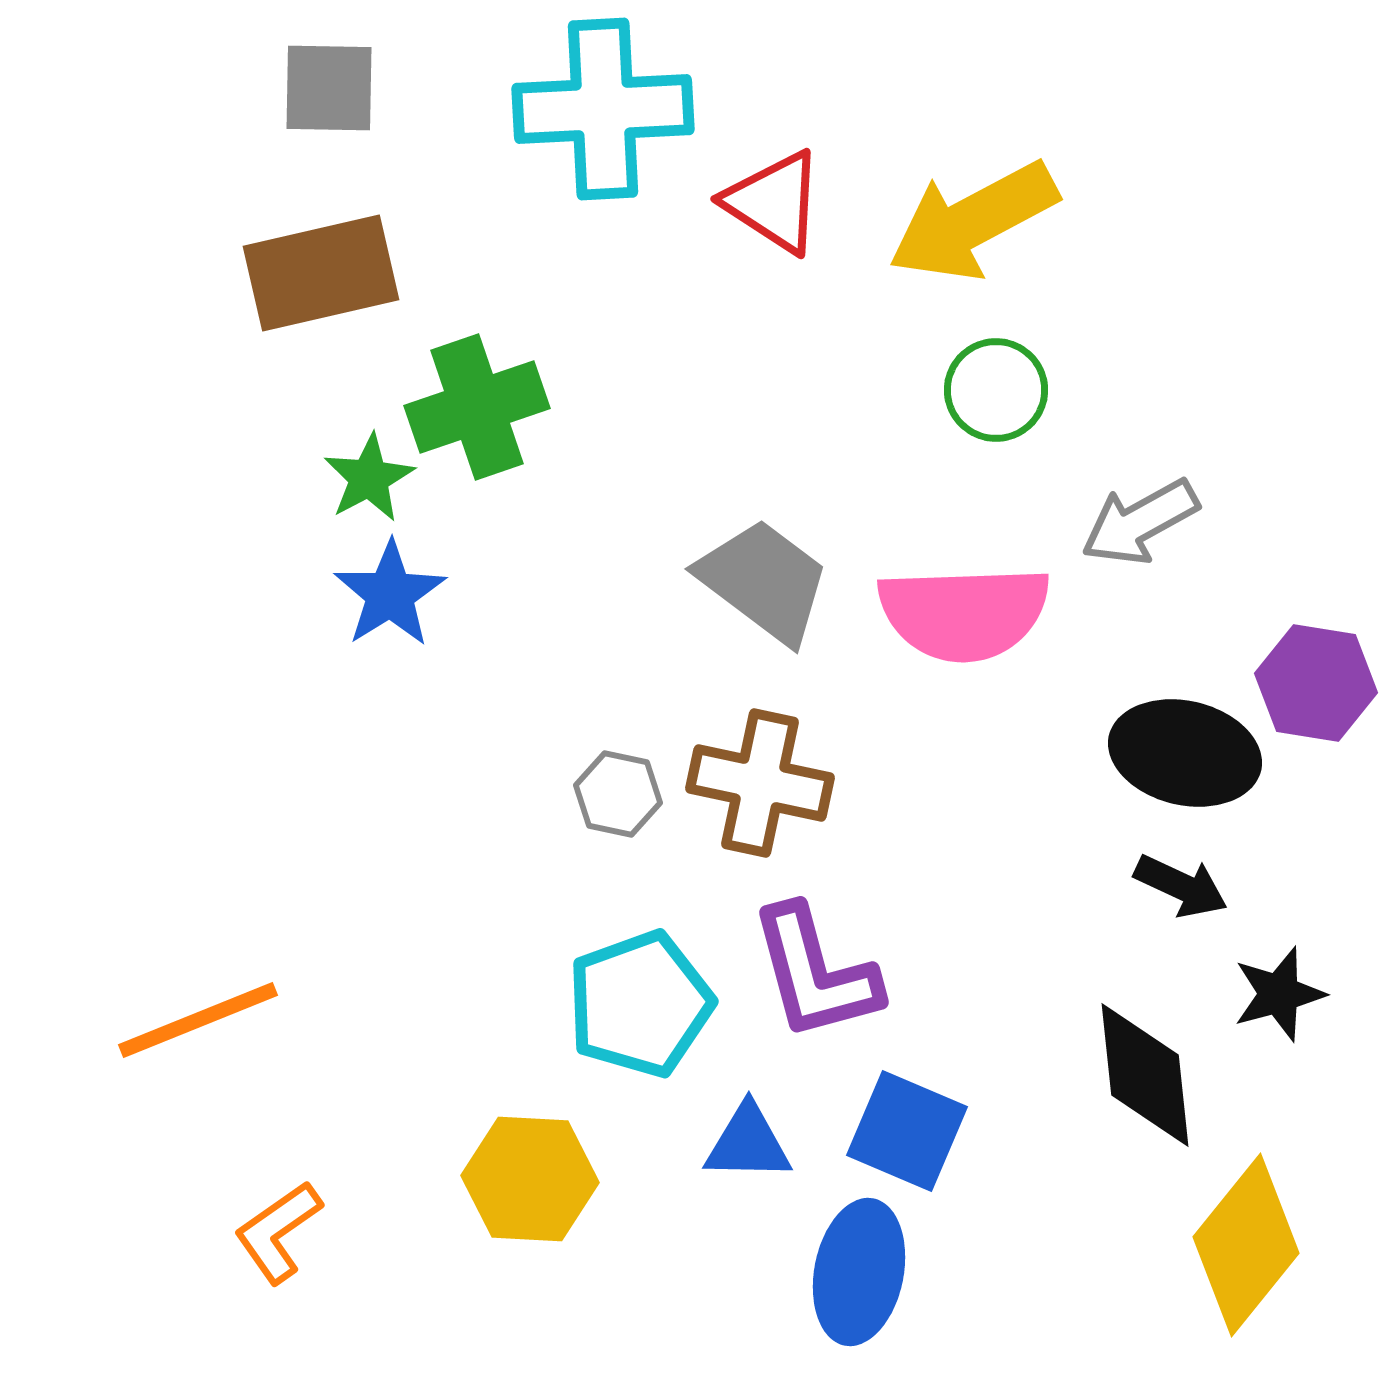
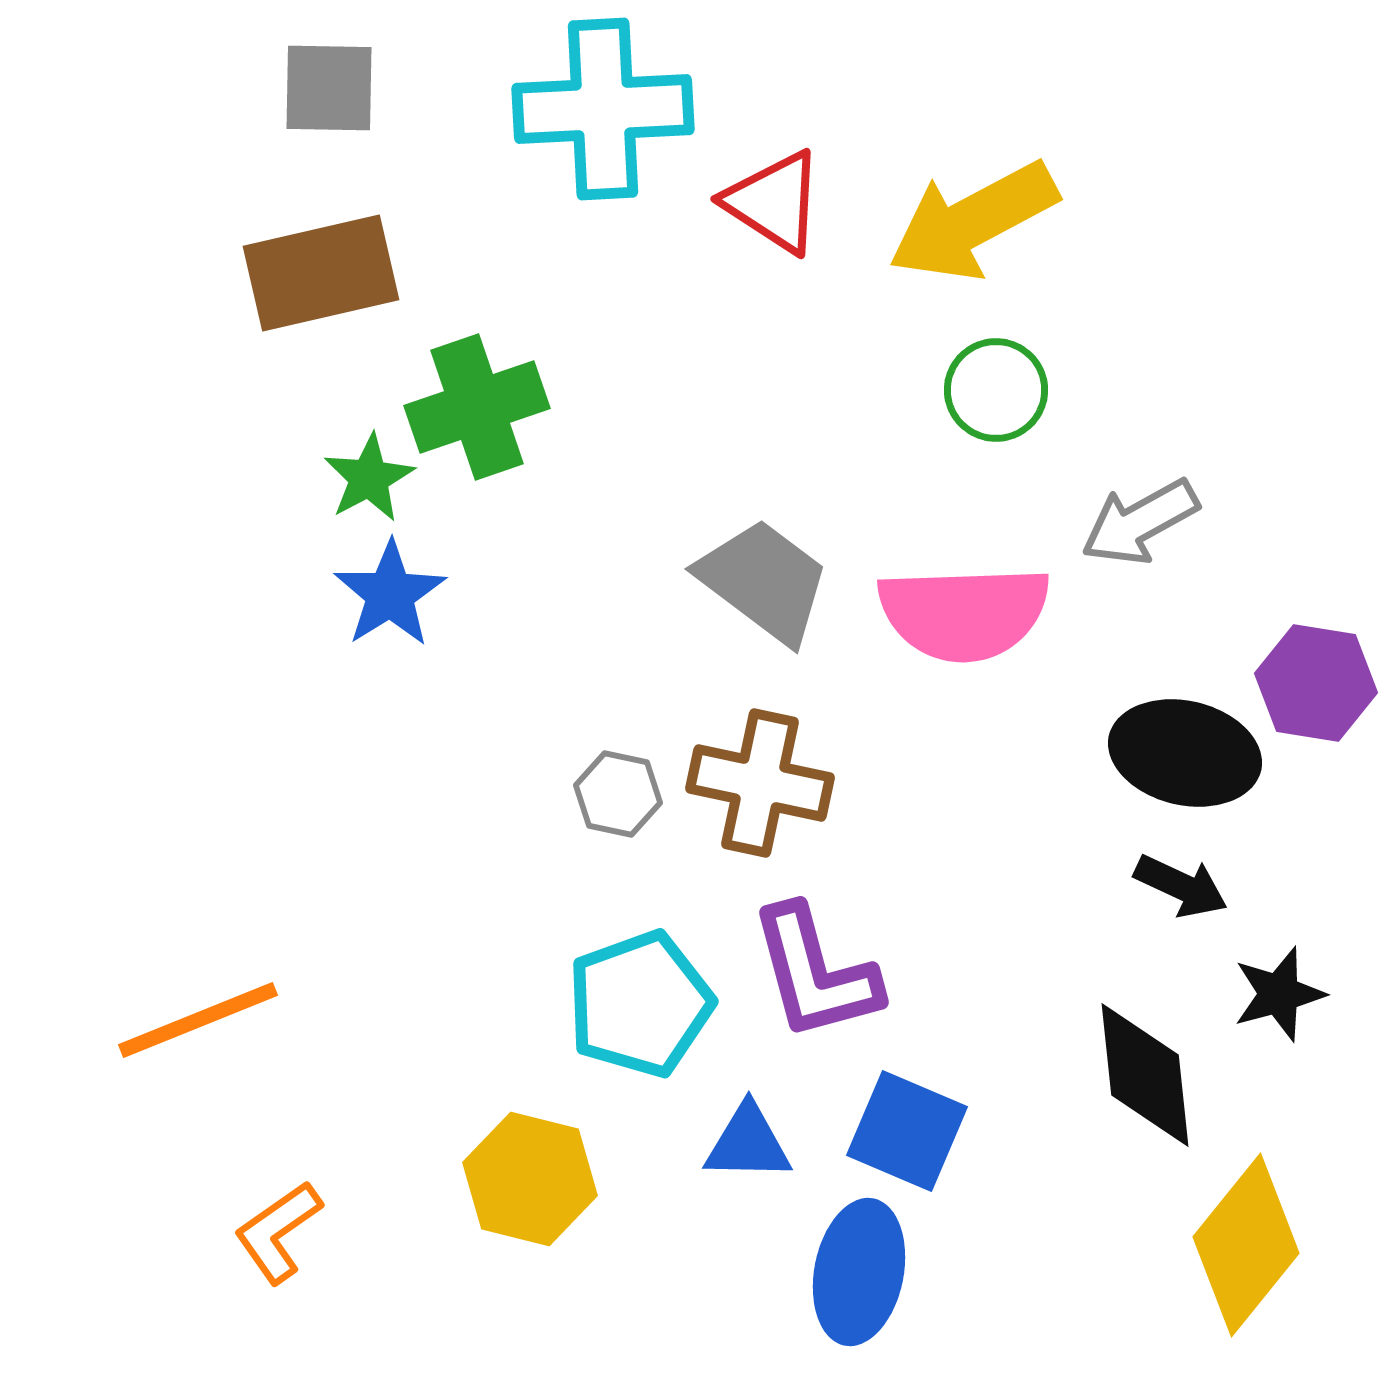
yellow hexagon: rotated 11 degrees clockwise
